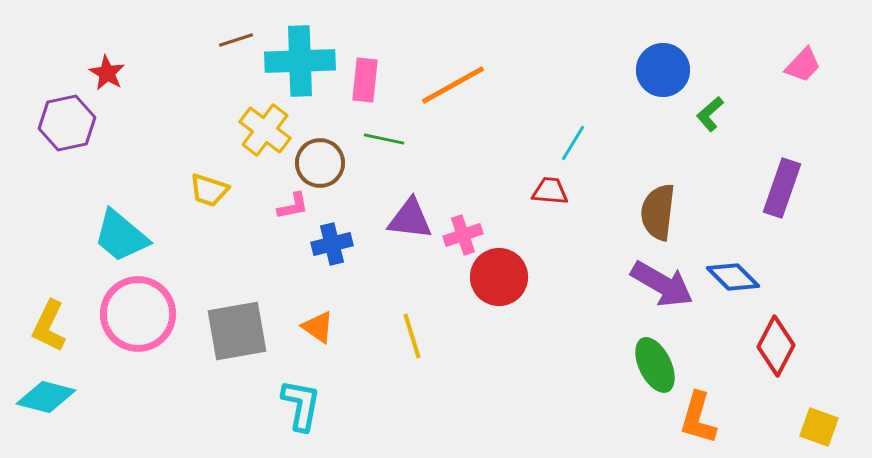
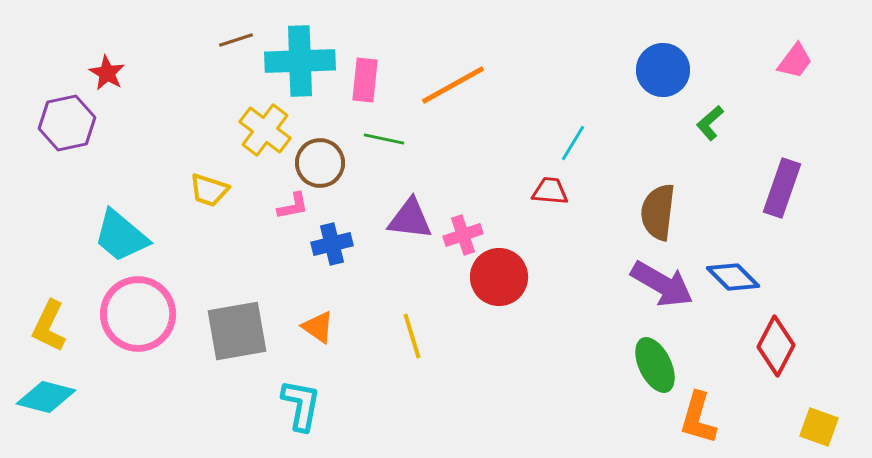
pink trapezoid: moved 8 px left, 4 px up; rotated 6 degrees counterclockwise
green L-shape: moved 9 px down
